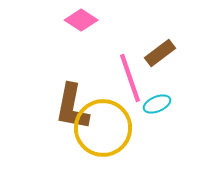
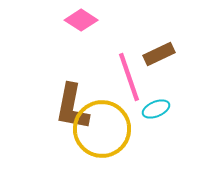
brown rectangle: moved 1 px left, 1 px down; rotated 12 degrees clockwise
pink line: moved 1 px left, 1 px up
cyan ellipse: moved 1 px left, 5 px down
yellow circle: moved 1 px left, 1 px down
